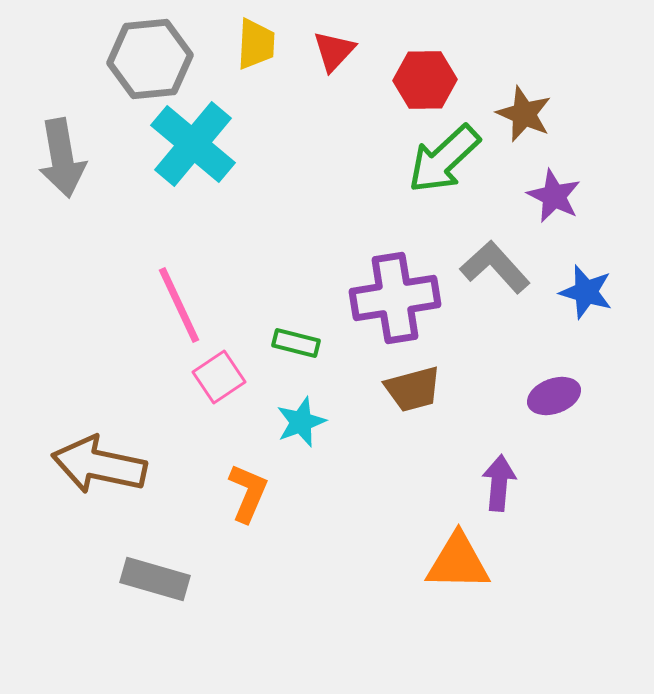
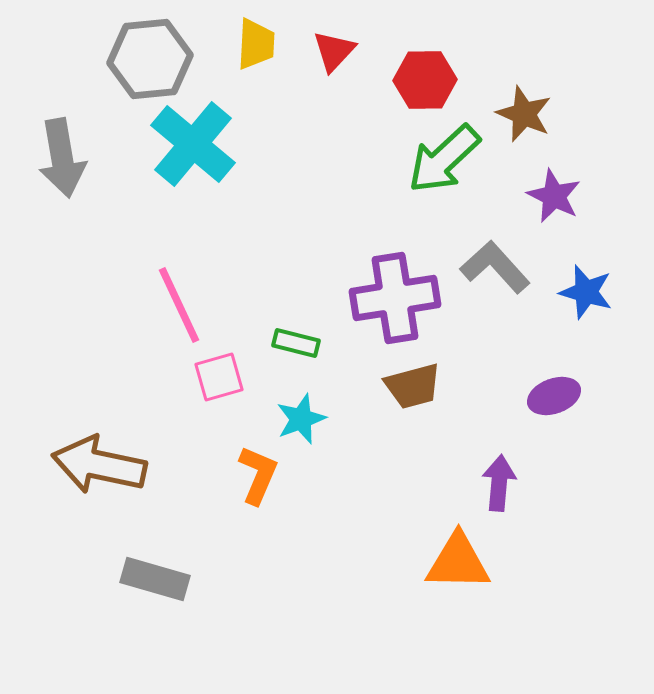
pink square: rotated 18 degrees clockwise
brown trapezoid: moved 3 px up
cyan star: moved 3 px up
orange L-shape: moved 10 px right, 18 px up
